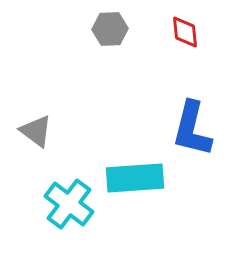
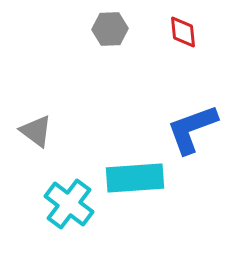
red diamond: moved 2 px left
blue L-shape: rotated 56 degrees clockwise
